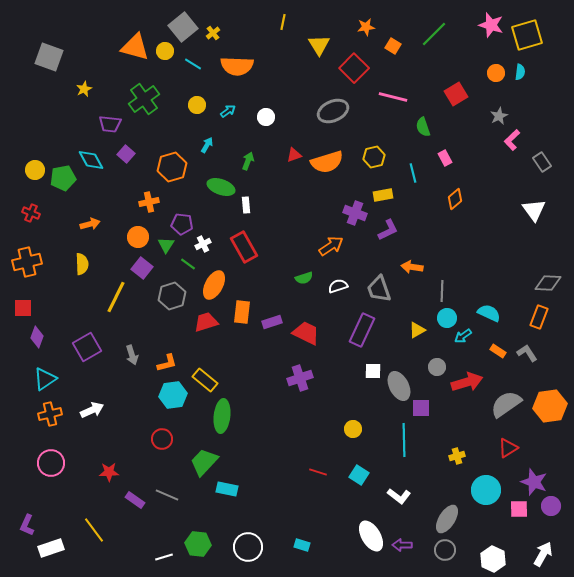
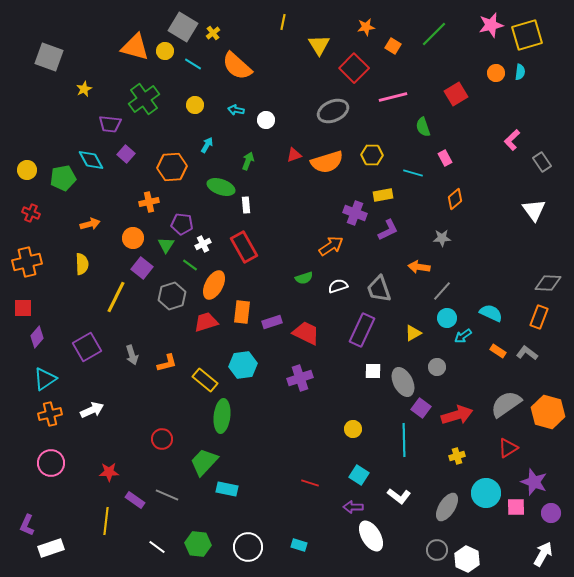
pink star at (491, 25): rotated 30 degrees counterclockwise
gray square at (183, 27): rotated 20 degrees counterclockwise
orange semicircle at (237, 66): rotated 40 degrees clockwise
pink line at (393, 97): rotated 28 degrees counterclockwise
yellow circle at (197, 105): moved 2 px left
cyan arrow at (228, 111): moved 8 px right, 1 px up; rotated 133 degrees counterclockwise
gray star at (499, 116): moved 57 px left, 122 px down; rotated 24 degrees clockwise
white circle at (266, 117): moved 3 px down
yellow hexagon at (374, 157): moved 2 px left, 2 px up; rotated 15 degrees clockwise
orange hexagon at (172, 167): rotated 12 degrees clockwise
yellow circle at (35, 170): moved 8 px left
cyan line at (413, 173): rotated 60 degrees counterclockwise
orange circle at (138, 237): moved 5 px left, 1 px down
green line at (188, 264): moved 2 px right, 1 px down
orange arrow at (412, 267): moved 7 px right
gray line at (442, 291): rotated 40 degrees clockwise
cyan semicircle at (489, 313): moved 2 px right
yellow triangle at (417, 330): moved 4 px left, 3 px down
purple diamond at (37, 337): rotated 20 degrees clockwise
gray L-shape at (527, 353): rotated 20 degrees counterclockwise
red arrow at (467, 382): moved 10 px left, 33 px down
gray ellipse at (399, 386): moved 4 px right, 4 px up
cyan hexagon at (173, 395): moved 70 px right, 30 px up
orange hexagon at (550, 406): moved 2 px left, 6 px down; rotated 24 degrees clockwise
purple square at (421, 408): rotated 36 degrees clockwise
red line at (318, 472): moved 8 px left, 11 px down
cyan circle at (486, 490): moved 3 px down
purple circle at (551, 506): moved 7 px down
pink square at (519, 509): moved 3 px left, 2 px up
gray ellipse at (447, 519): moved 12 px up
yellow line at (94, 530): moved 12 px right, 9 px up; rotated 44 degrees clockwise
cyan rectangle at (302, 545): moved 3 px left
purple arrow at (402, 545): moved 49 px left, 38 px up
gray circle at (445, 550): moved 8 px left
white line at (164, 557): moved 7 px left, 10 px up; rotated 54 degrees clockwise
white hexagon at (493, 559): moved 26 px left
